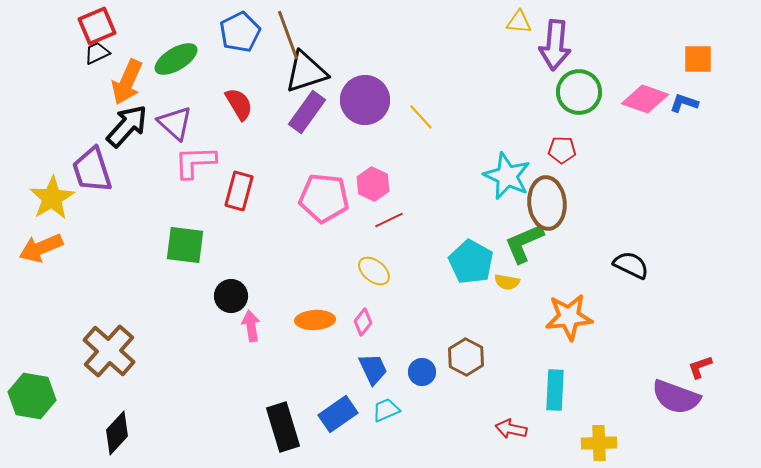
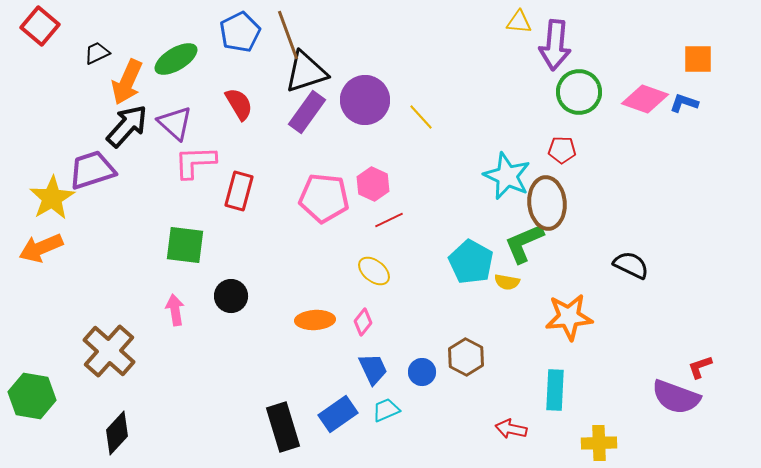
red square at (97, 26): moved 57 px left; rotated 27 degrees counterclockwise
purple trapezoid at (92, 170): rotated 90 degrees clockwise
pink arrow at (251, 326): moved 76 px left, 16 px up
